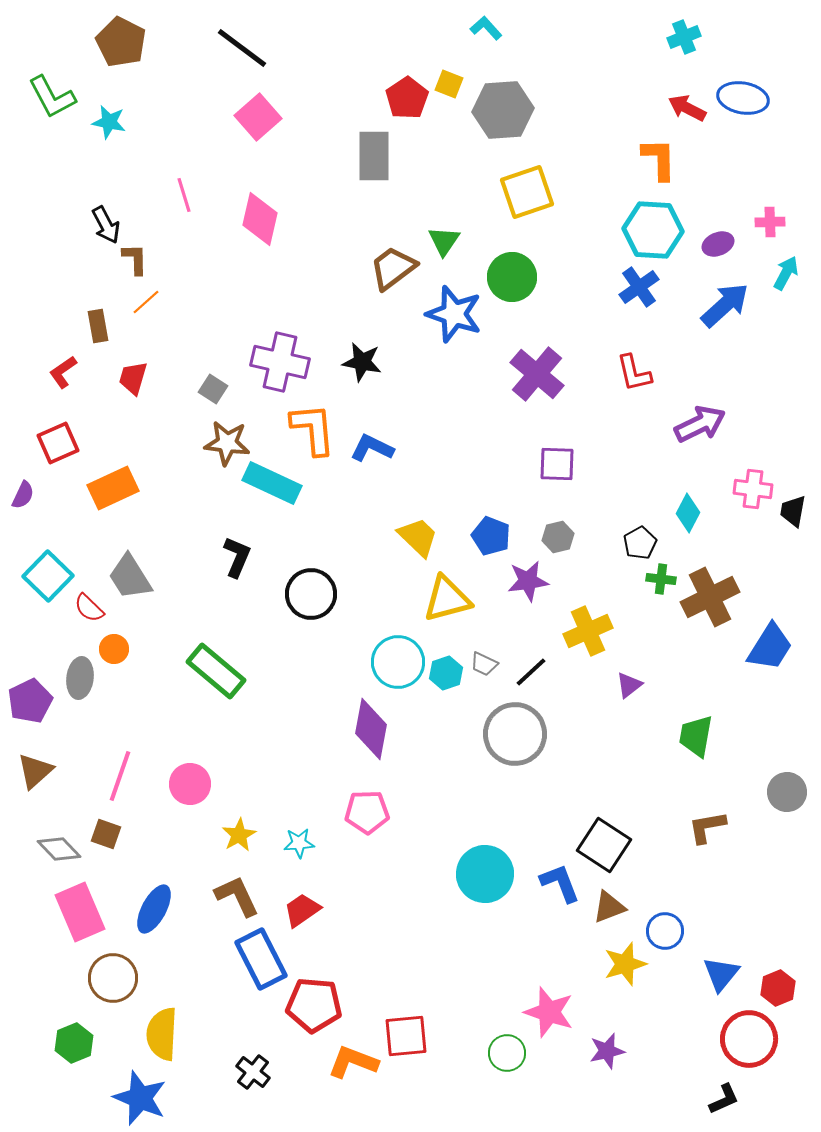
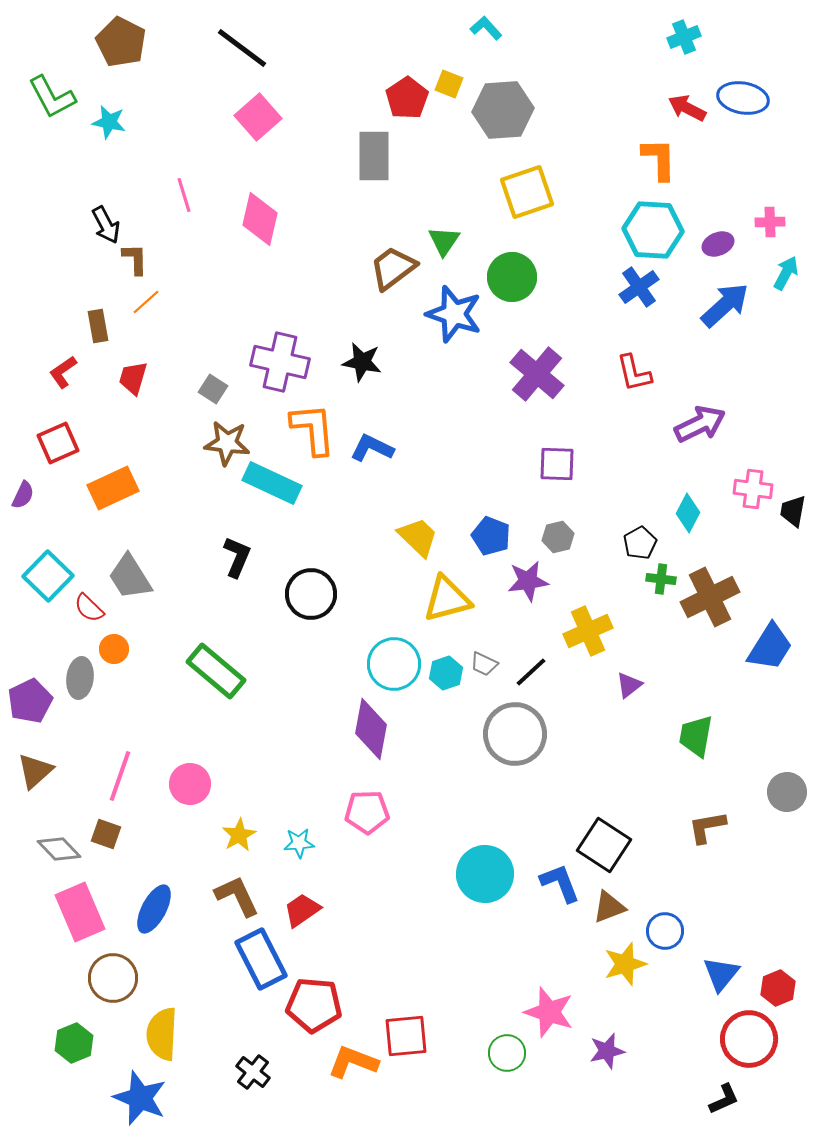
cyan circle at (398, 662): moved 4 px left, 2 px down
